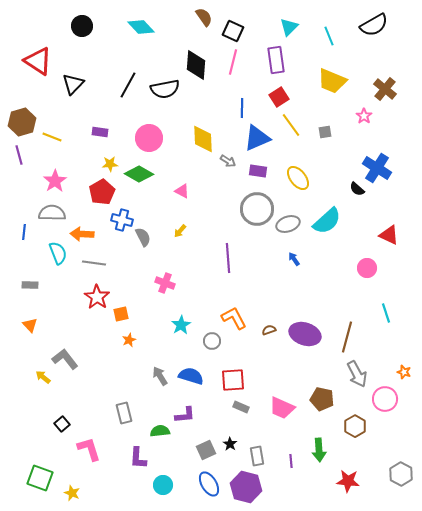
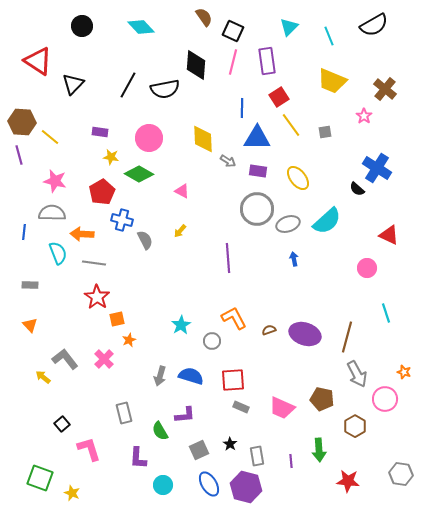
purple rectangle at (276, 60): moved 9 px left, 1 px down
brown hexagon at (22, 122): rotated 20 degrees clockwise
yellow line at (52, 137): moved 2 px left; rotated 18 degrees clockwise
blue triangle at (257, 138): rotated 24 degrees clockwise
yellow star at (110, 164): moved 1 px right, 7 px up; rotated 14 degrees clockwise
pink star at (55, 181): rotated 25 degrees counterclockwise
gray semicircle at (143, 237): moved 2 px right, 3 px down
blue arrow at (294, 259): rotated 24 degrees clockwise
pink cross at (165, 283): moved 61 px left, 76 px down; rotated 24 degrees clockwise
orange square at (121, 314): moved 4 px left, 5 px down
gray arrow at (160, 376): rotated 132 degrees counterclockwise
green semicircle at (160, 431): rotated 114 degrees counterclockwise
gray square at (206, 450): moved 7 px left
gray hexagon at (401, 474): rotated 20 degrees counterclockwise
